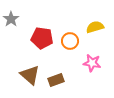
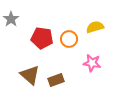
orange circle: moved 1 px left, 2 px up
